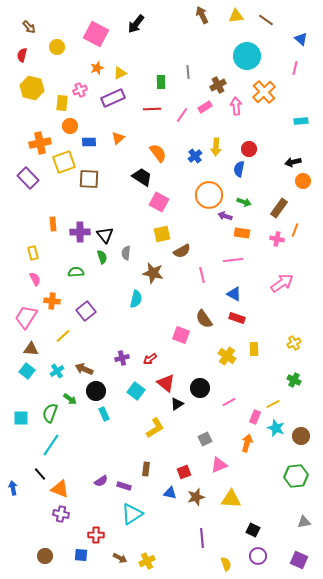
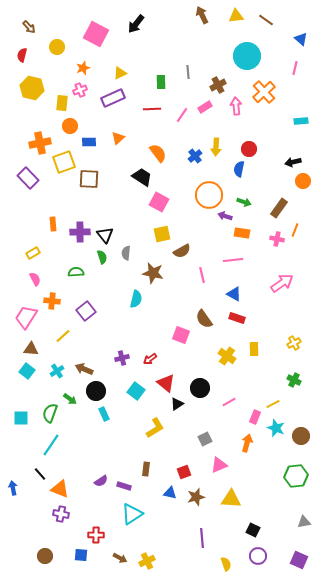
orange star at (97, 68): moved 14 px left
yellow rectangle at (33, 253): rotated 72 degrees clockwise
